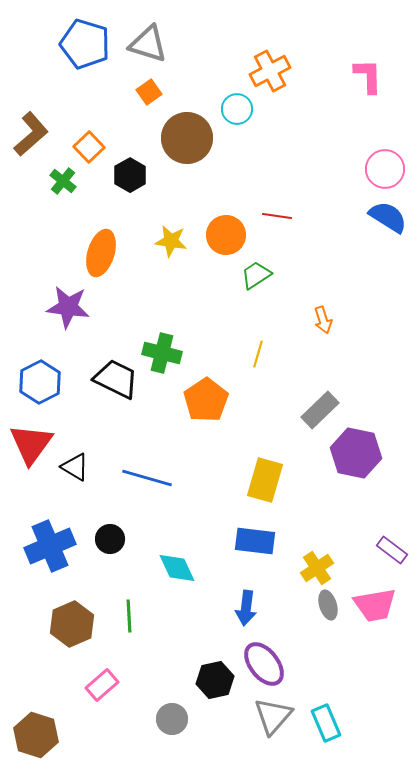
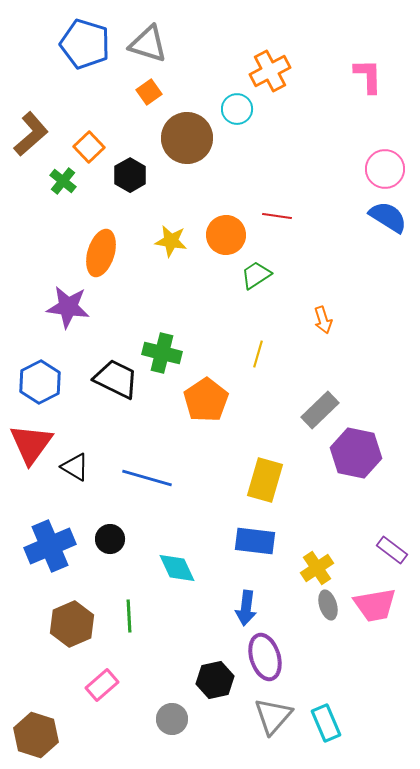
purple ellipse at (264, 664): moved 1 px right, 7 px up; rotated 21 degrees clockwise
